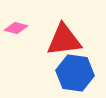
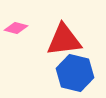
blue hexagon: rotated 6 degrees clockwise
